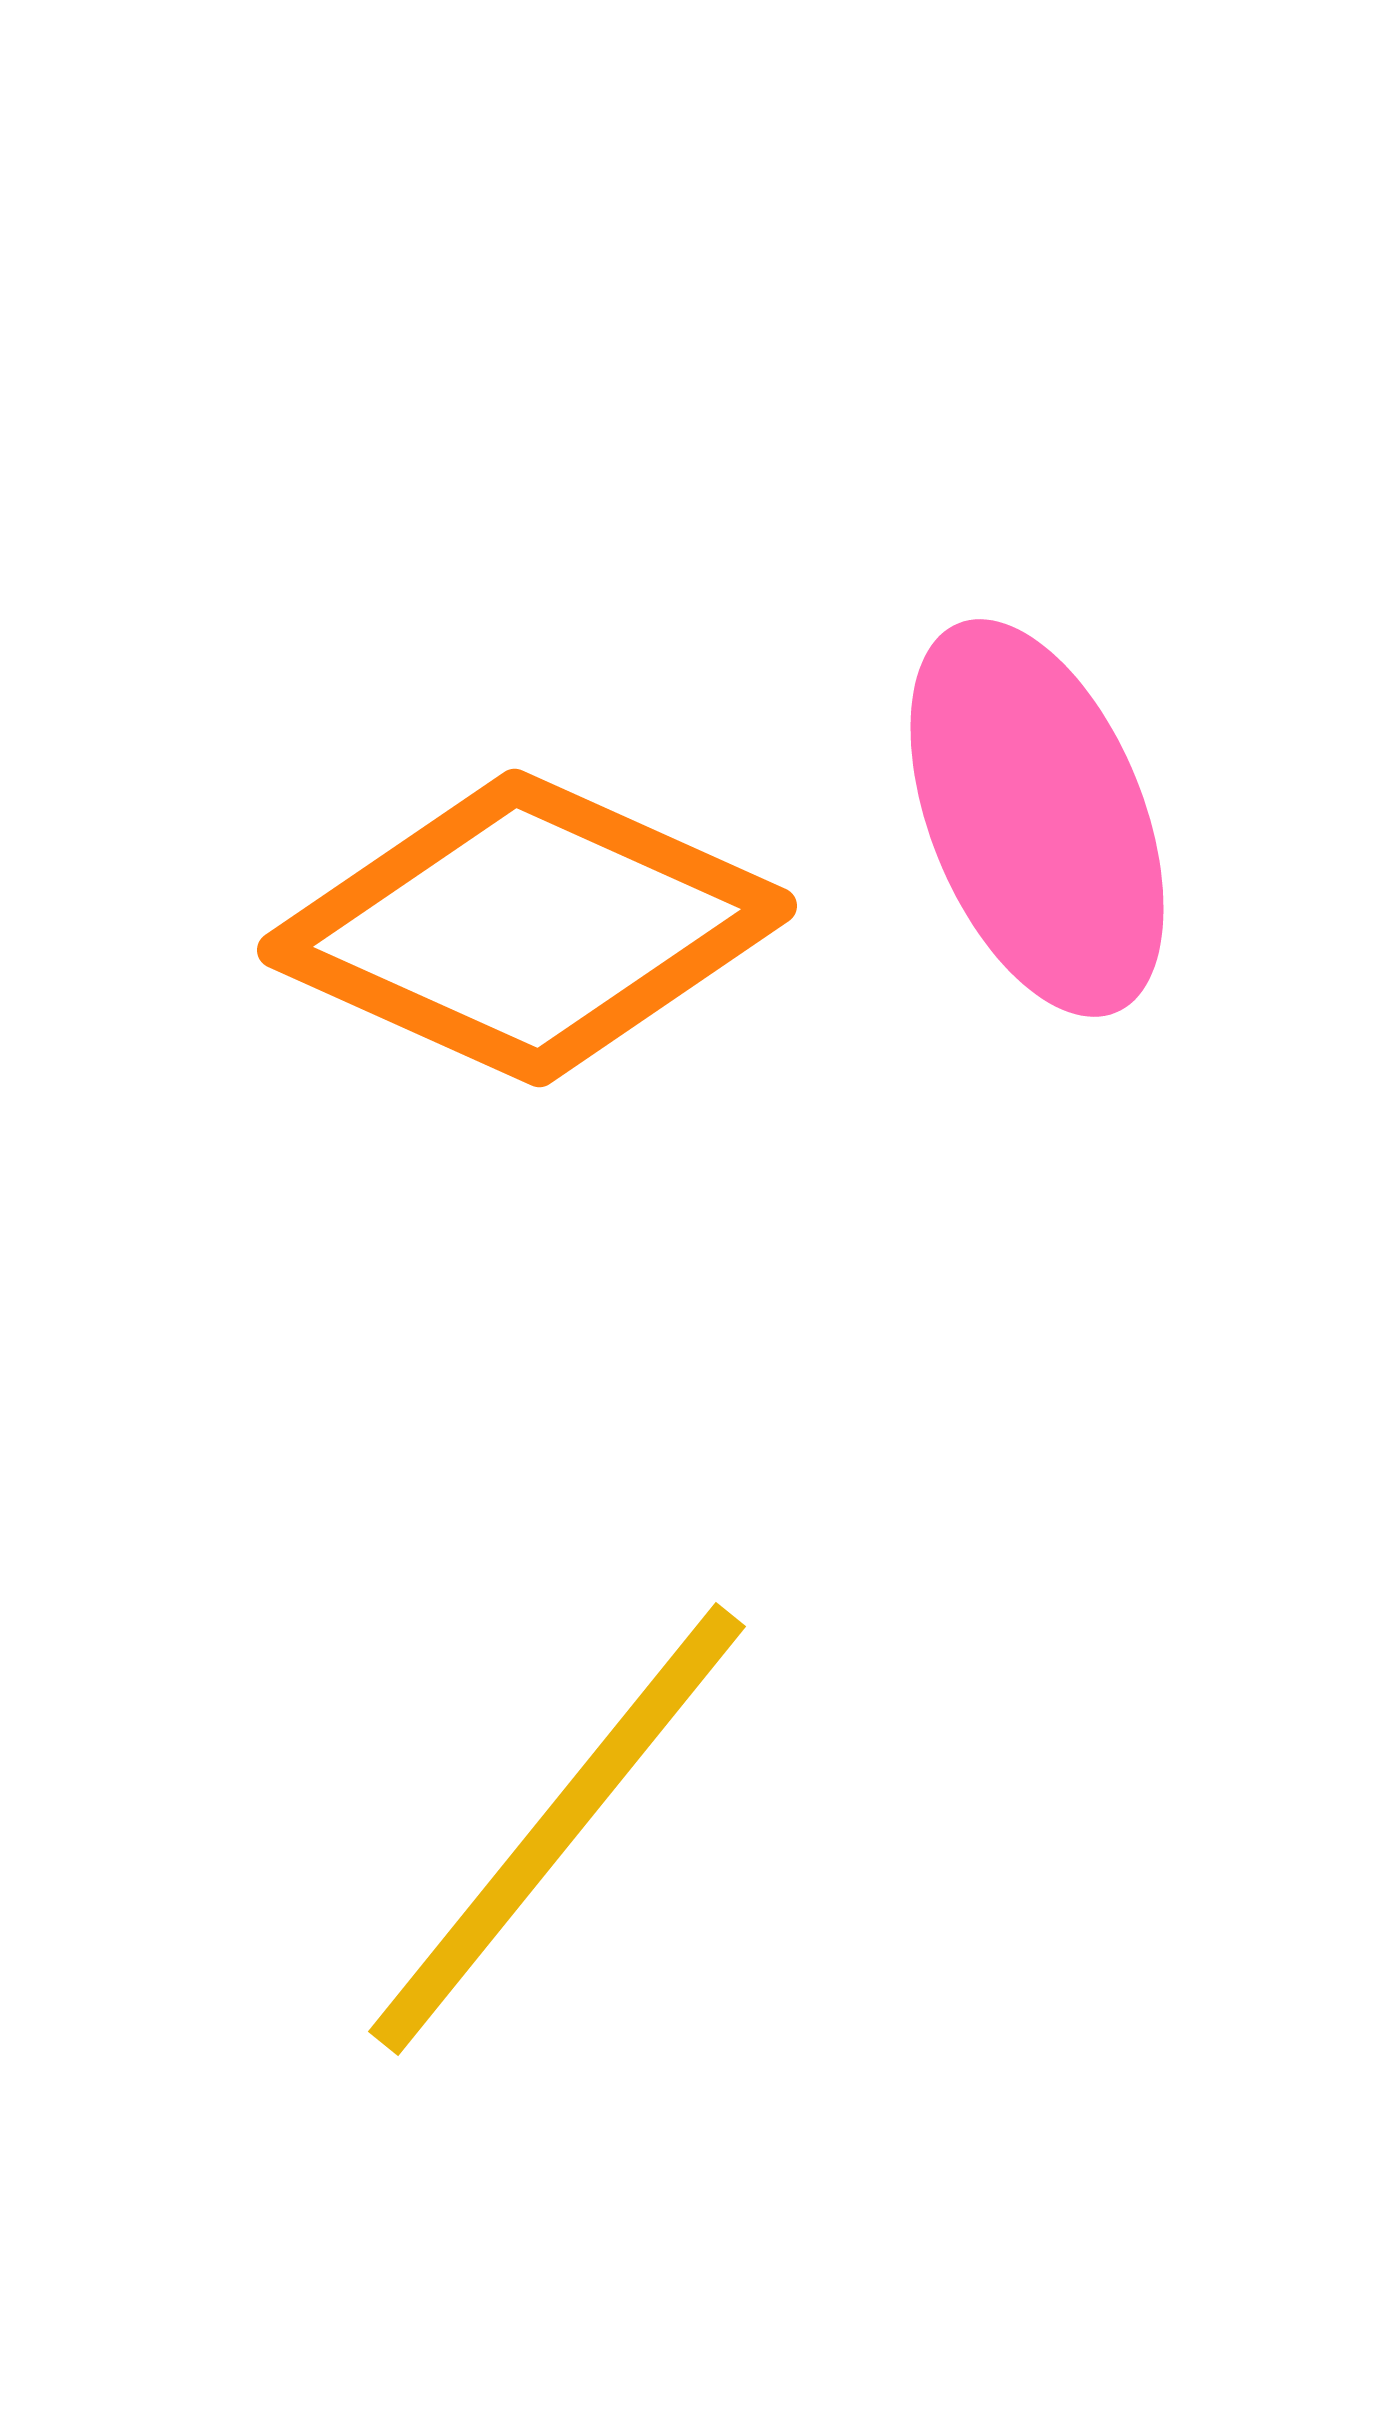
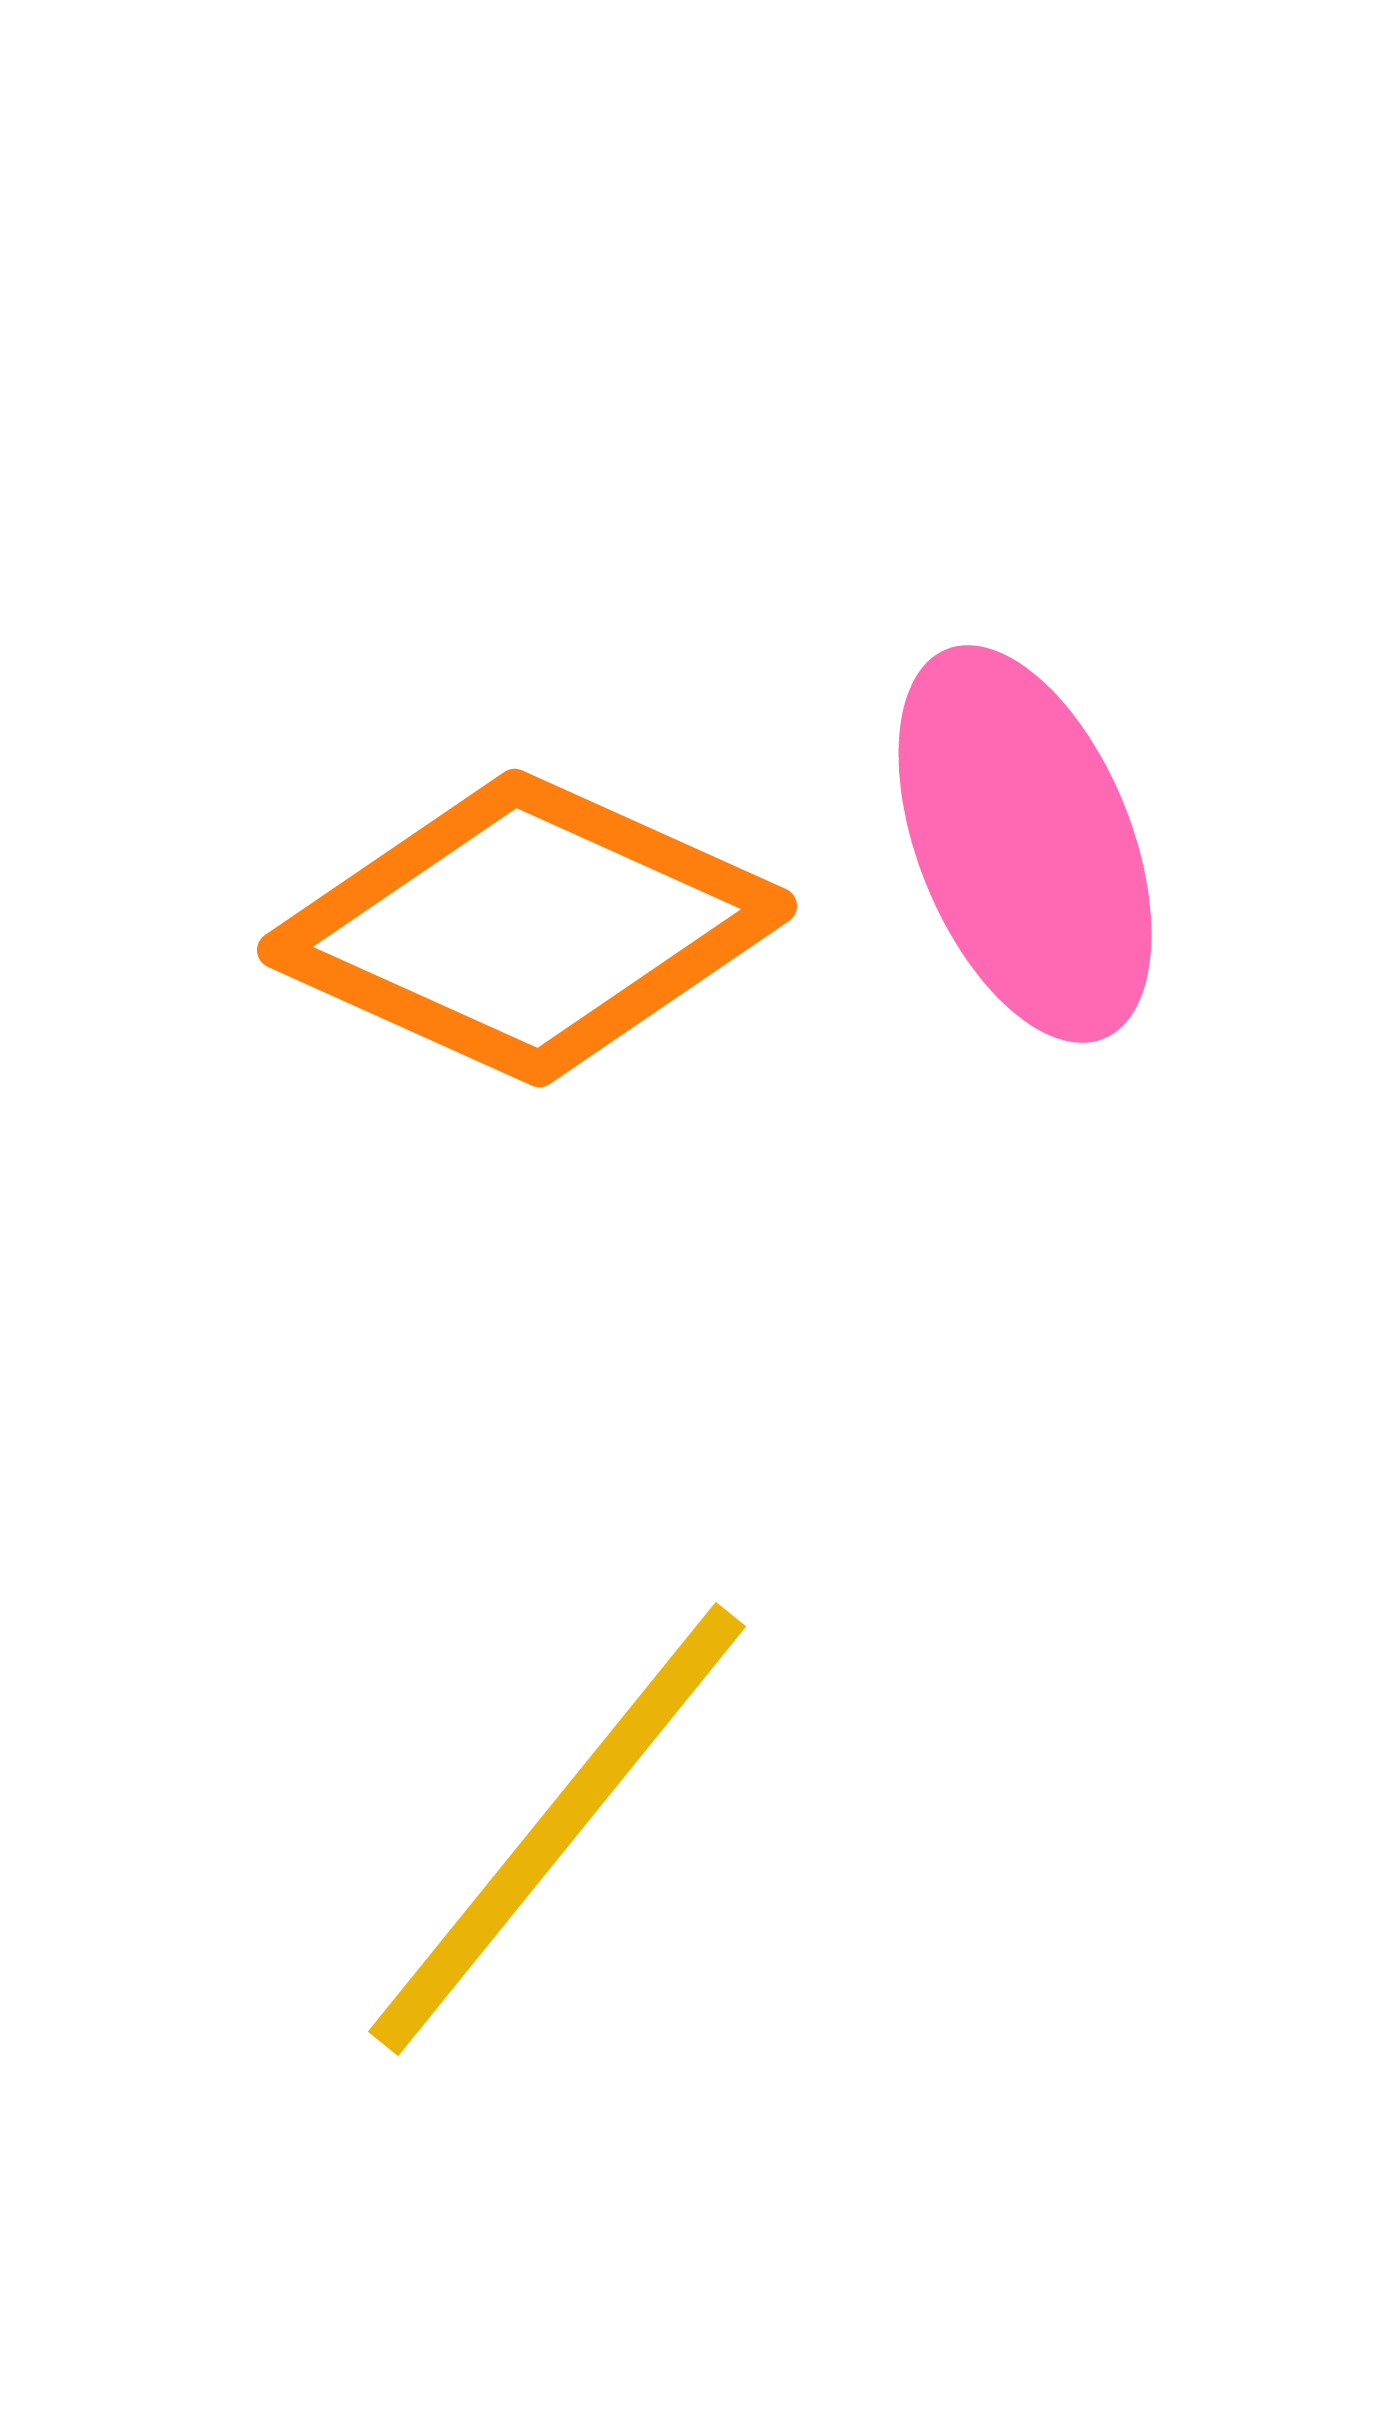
pink ellipse: moved 12 px left, 26 px down
